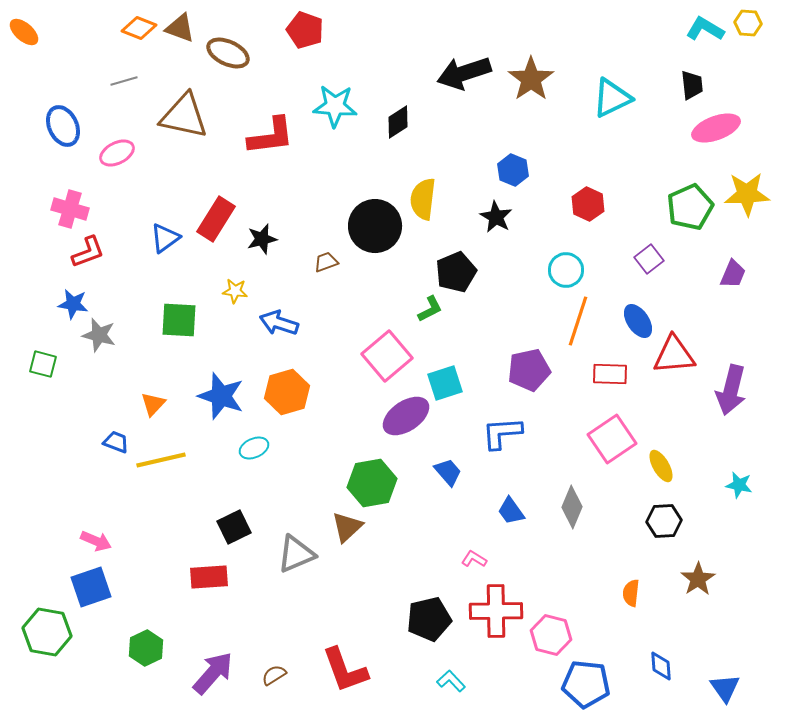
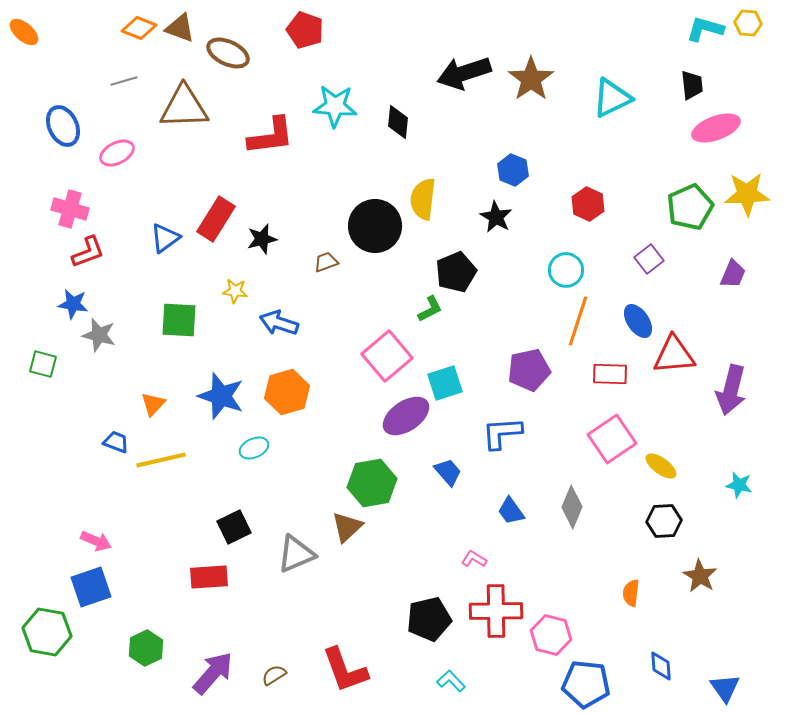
cyan L-shape at (705, 29): rotated 15 degrees counterclockwise
brown triangle at (184, 116): moved 9 px up; rotated 14 degrees counterclockwise
black diamond at (398, 122): rotated 52 degrees counterclockwise
yellow ellipse at (661, 466): rotated 24 degrees counterclockwise
brown star at (698, 579): moved 2 px right, 3 px up; rotated 8 degrees counterclockwise
